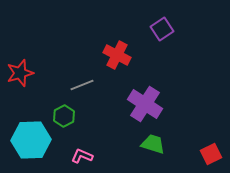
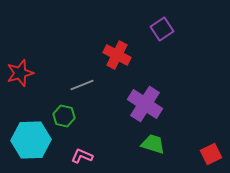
green hexagon: rotated 20 degrees counterclockwise
